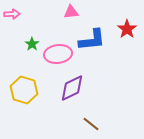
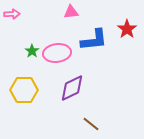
blue L-shape: moved 2 px right
green star: moved 7 px down
pink ellipse: moved 1 px left, 1 px up
yellow hexagon: rotated 16 degrees counterclockwise
